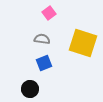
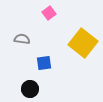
gray semicircle: moved 20 px left
yellow square: rotated 20 degrees clockwise
blue square: rotated 14 degrees clockwise
